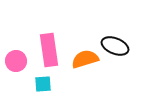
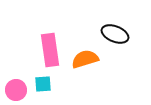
black ellipse: moved 12 px up
pink rectangle: moved 1 px right
pink circle: moved 29 px down
